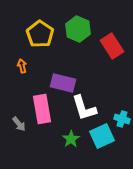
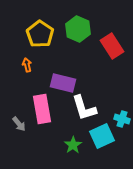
orange arrow: moved 5 px right, 1 px up
green star: moved 2 px right, 6 px down
